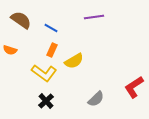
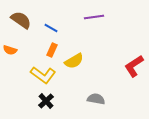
yellow L-shape: moved 1 px left, 2 px down
red L-shape: moved 21 px up
gray semicircle: rotated 126 degrees counterclockwise
